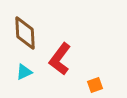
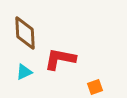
red L-shape: rotated 64 degrees clockwise
orange square: moved 2 px down
